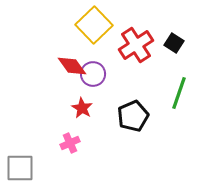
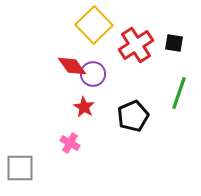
black square: rotated 24 degrees counterclockwise
red star: moved 2 px right, 1 px up
pink cross: rotated 36 degrees counterclockwise
